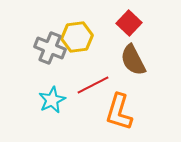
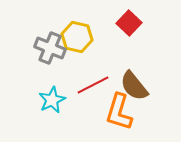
yellow hexagon: rotated 20 degrees clockwise
brown semicircle: moved 1 px right, 26 px down; rotated 12 degrees counterclockwise
